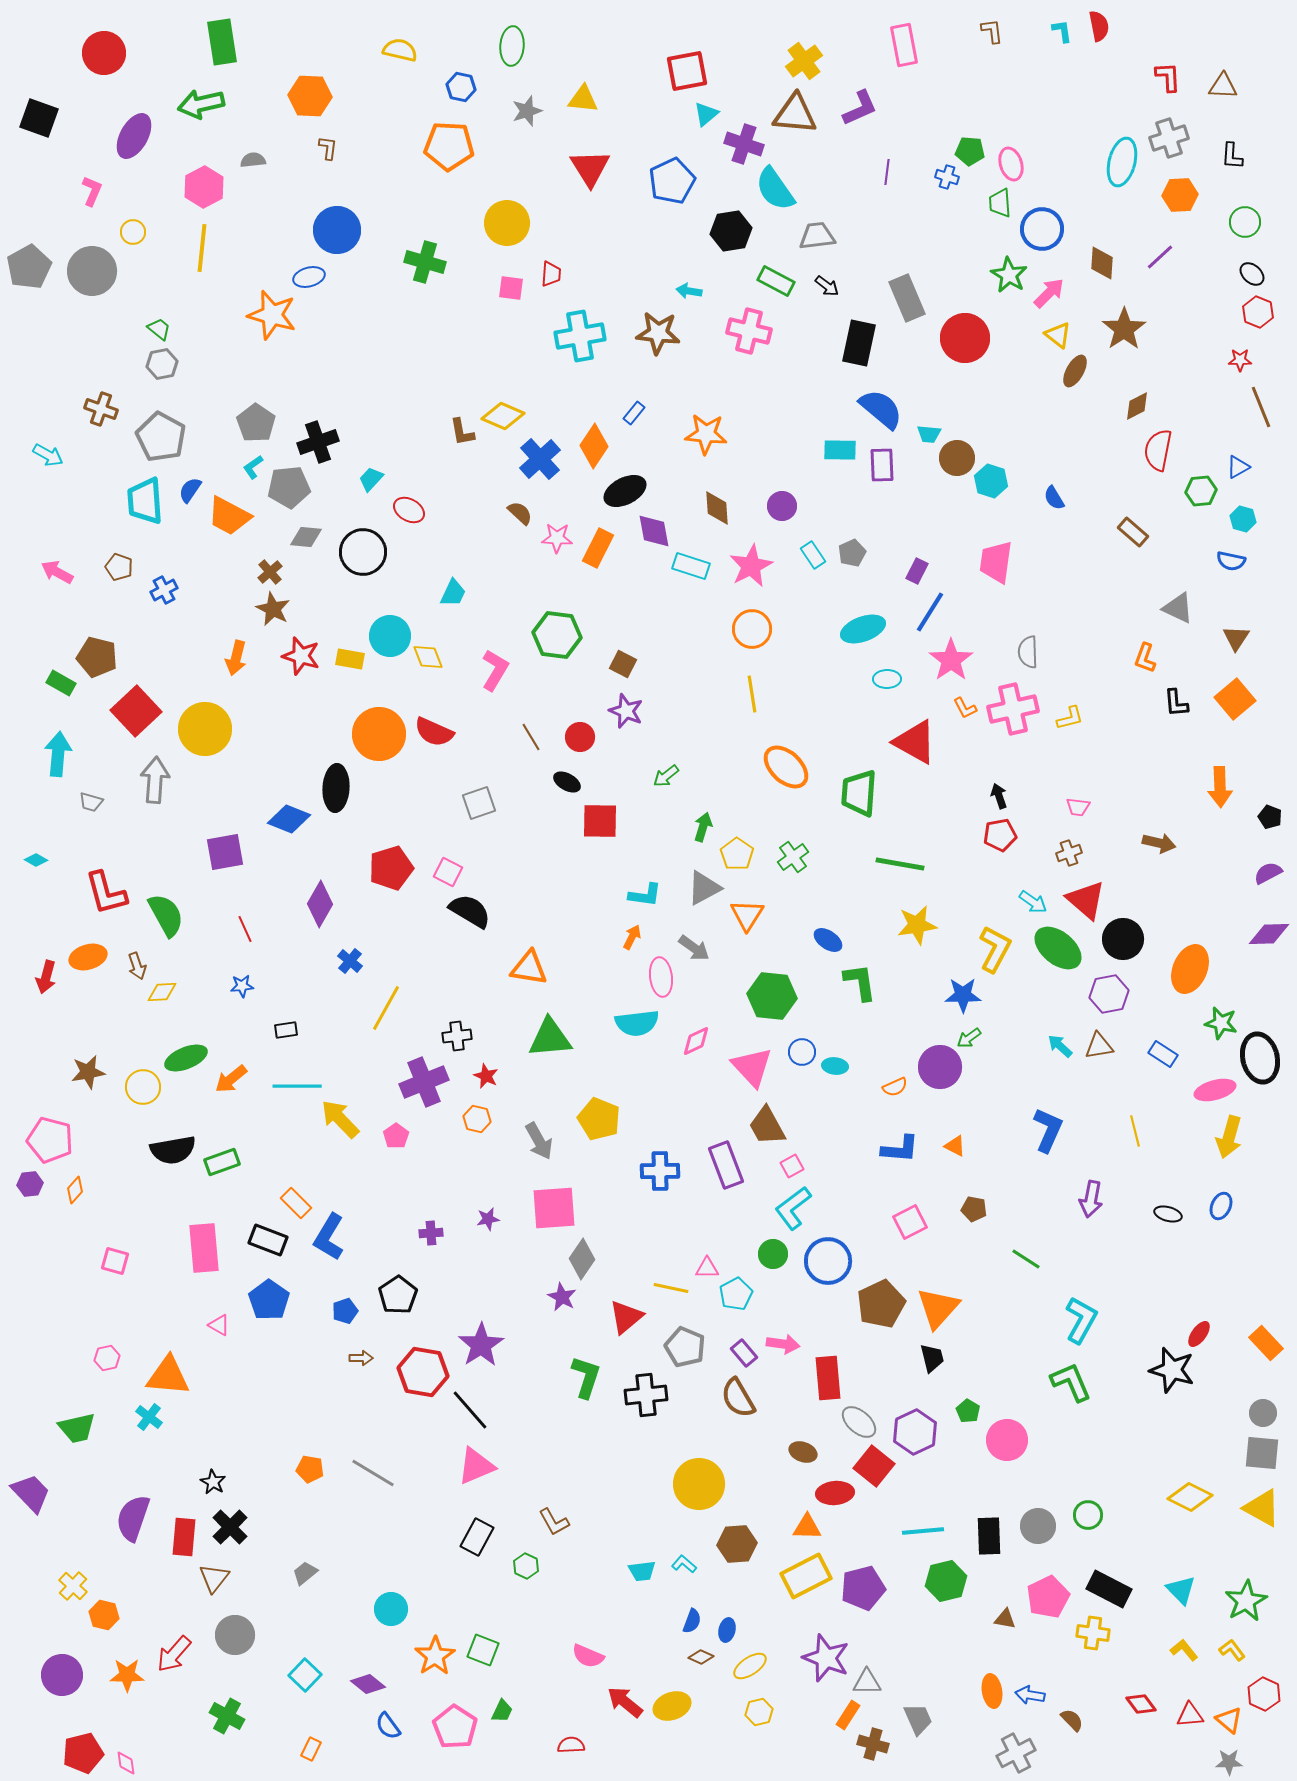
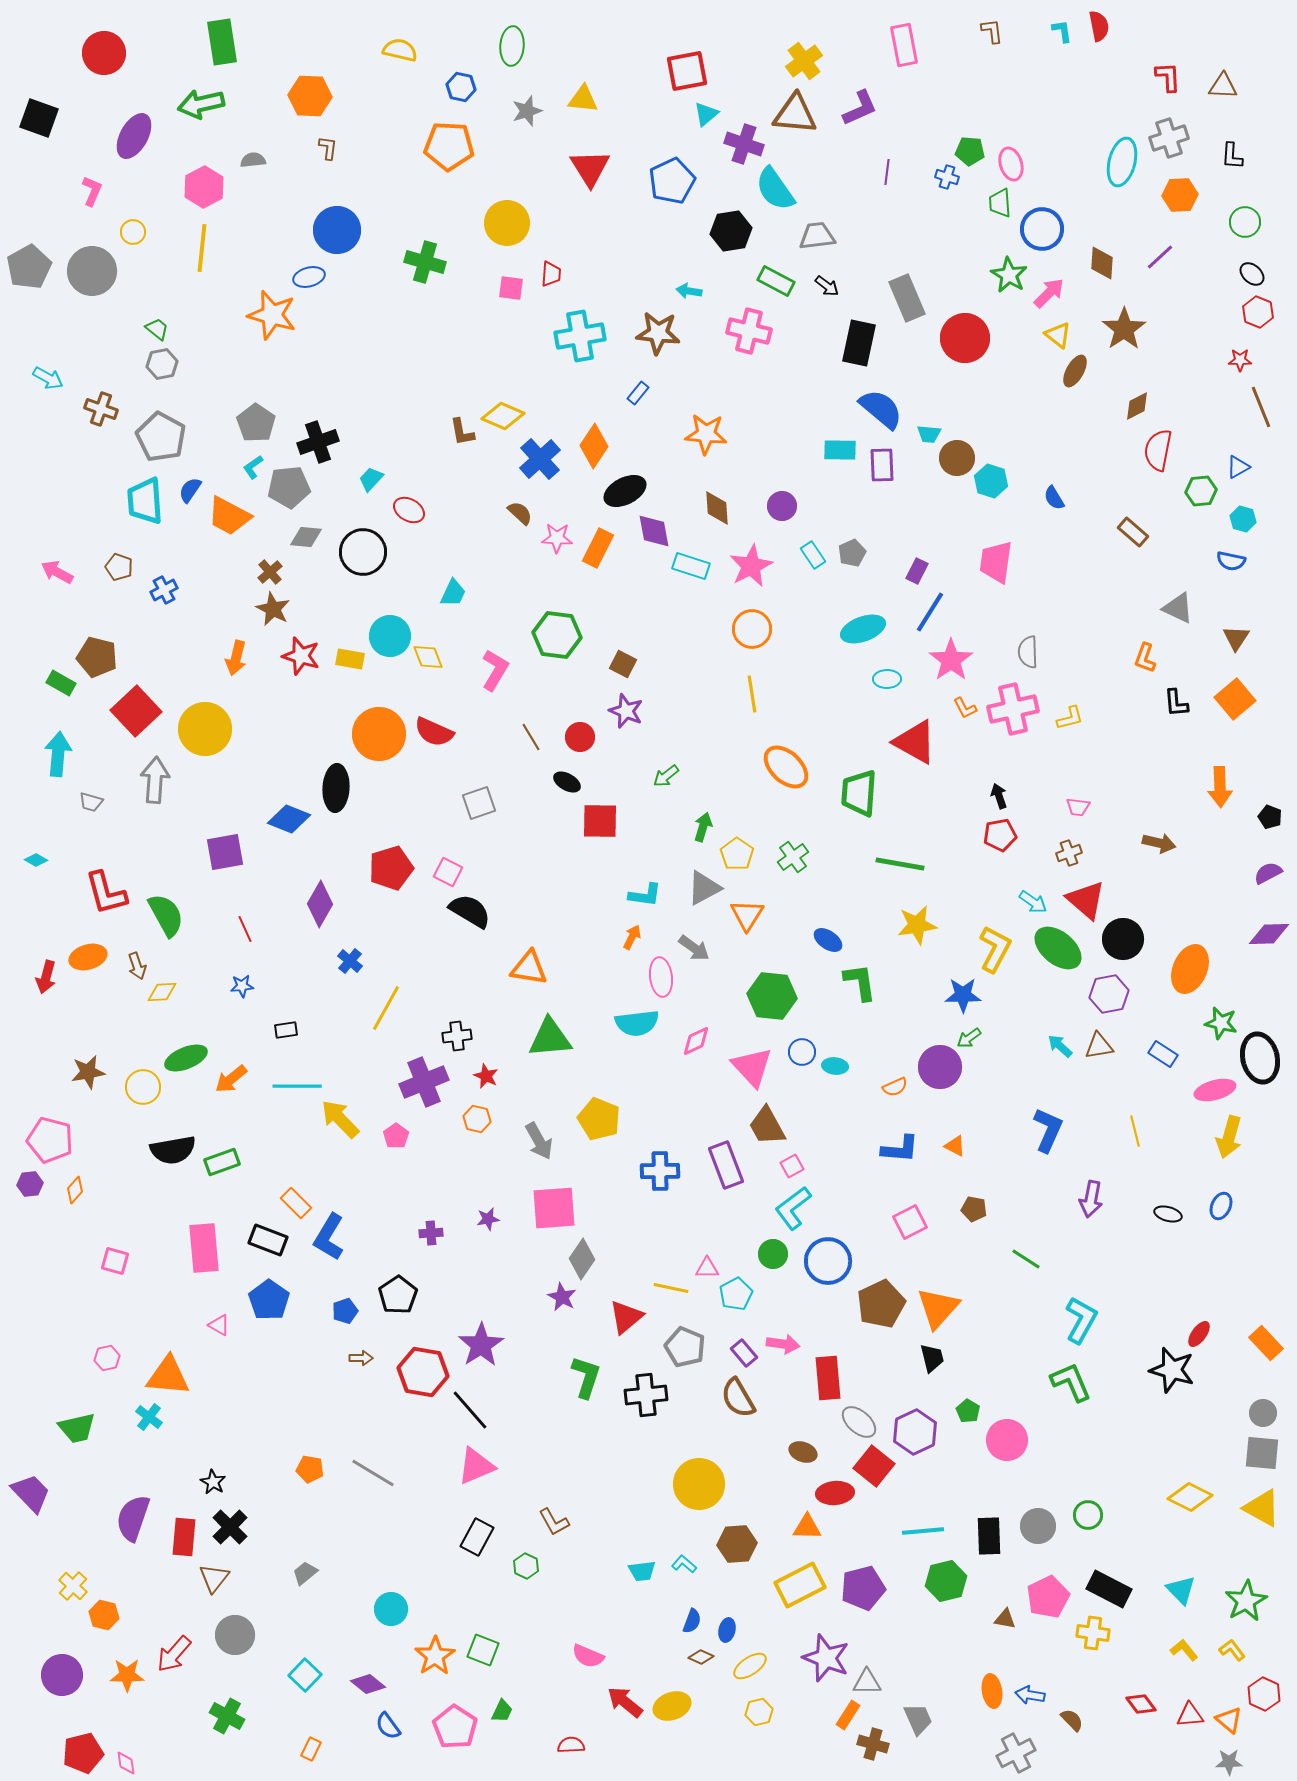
green trapezoid at (159, 329): moved 2 px left
blue rectangle at (634, 413): moved 4 px right, 20 px up
cyan arrow at (48, 455): moved 77 px up
yellow rectangle at (806, 1576): moved 6 px left, 9 px down
